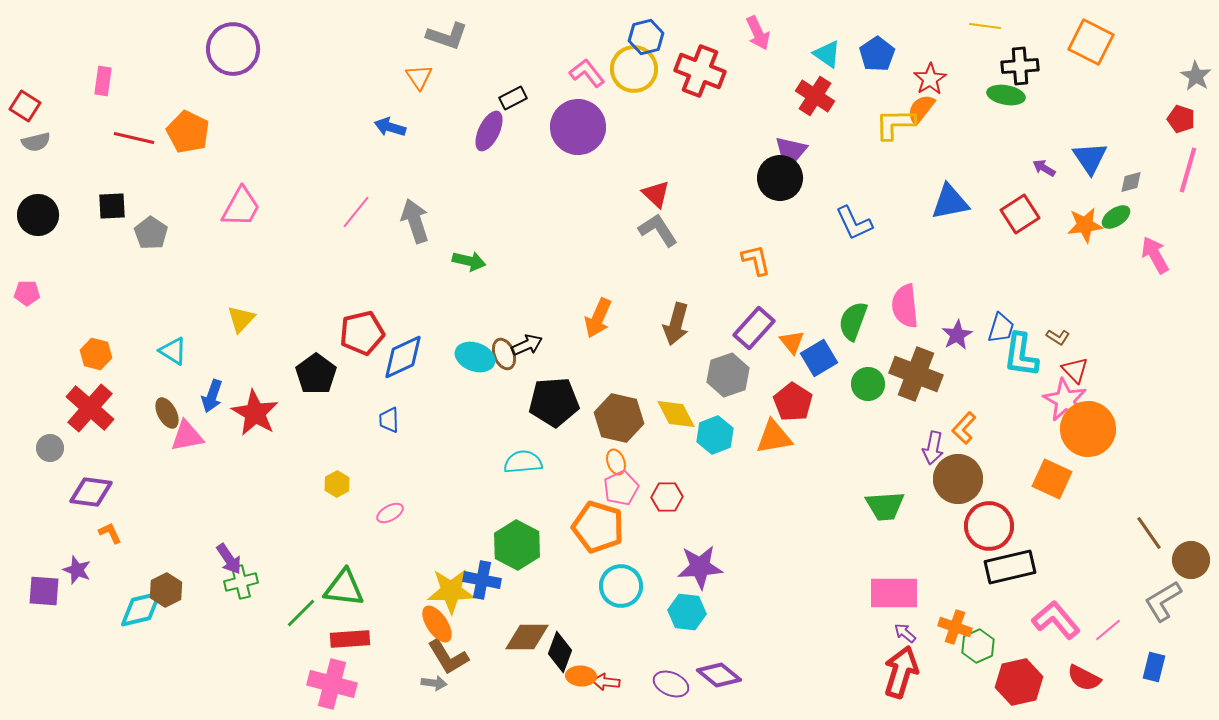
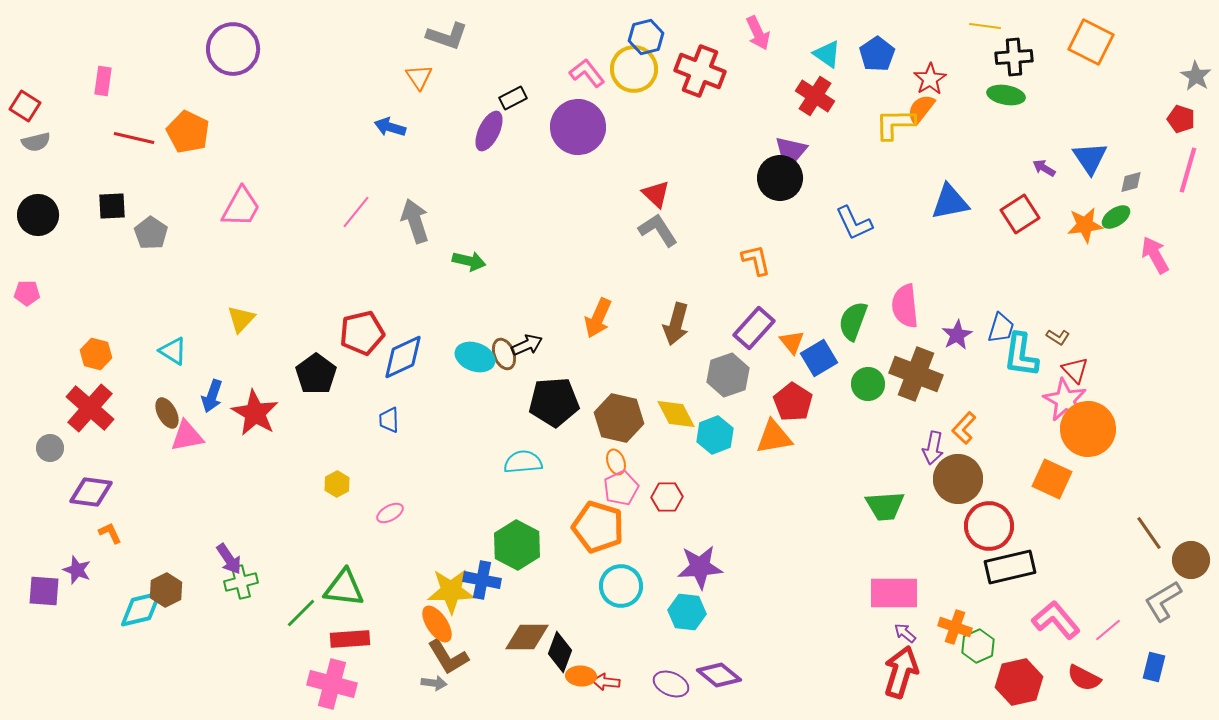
black cross at (1020, 66): moved 6 px left, 9 px up
